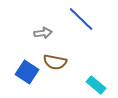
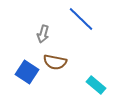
gray arrow: moved 1 px down; rotated 114 degrees clockwise
